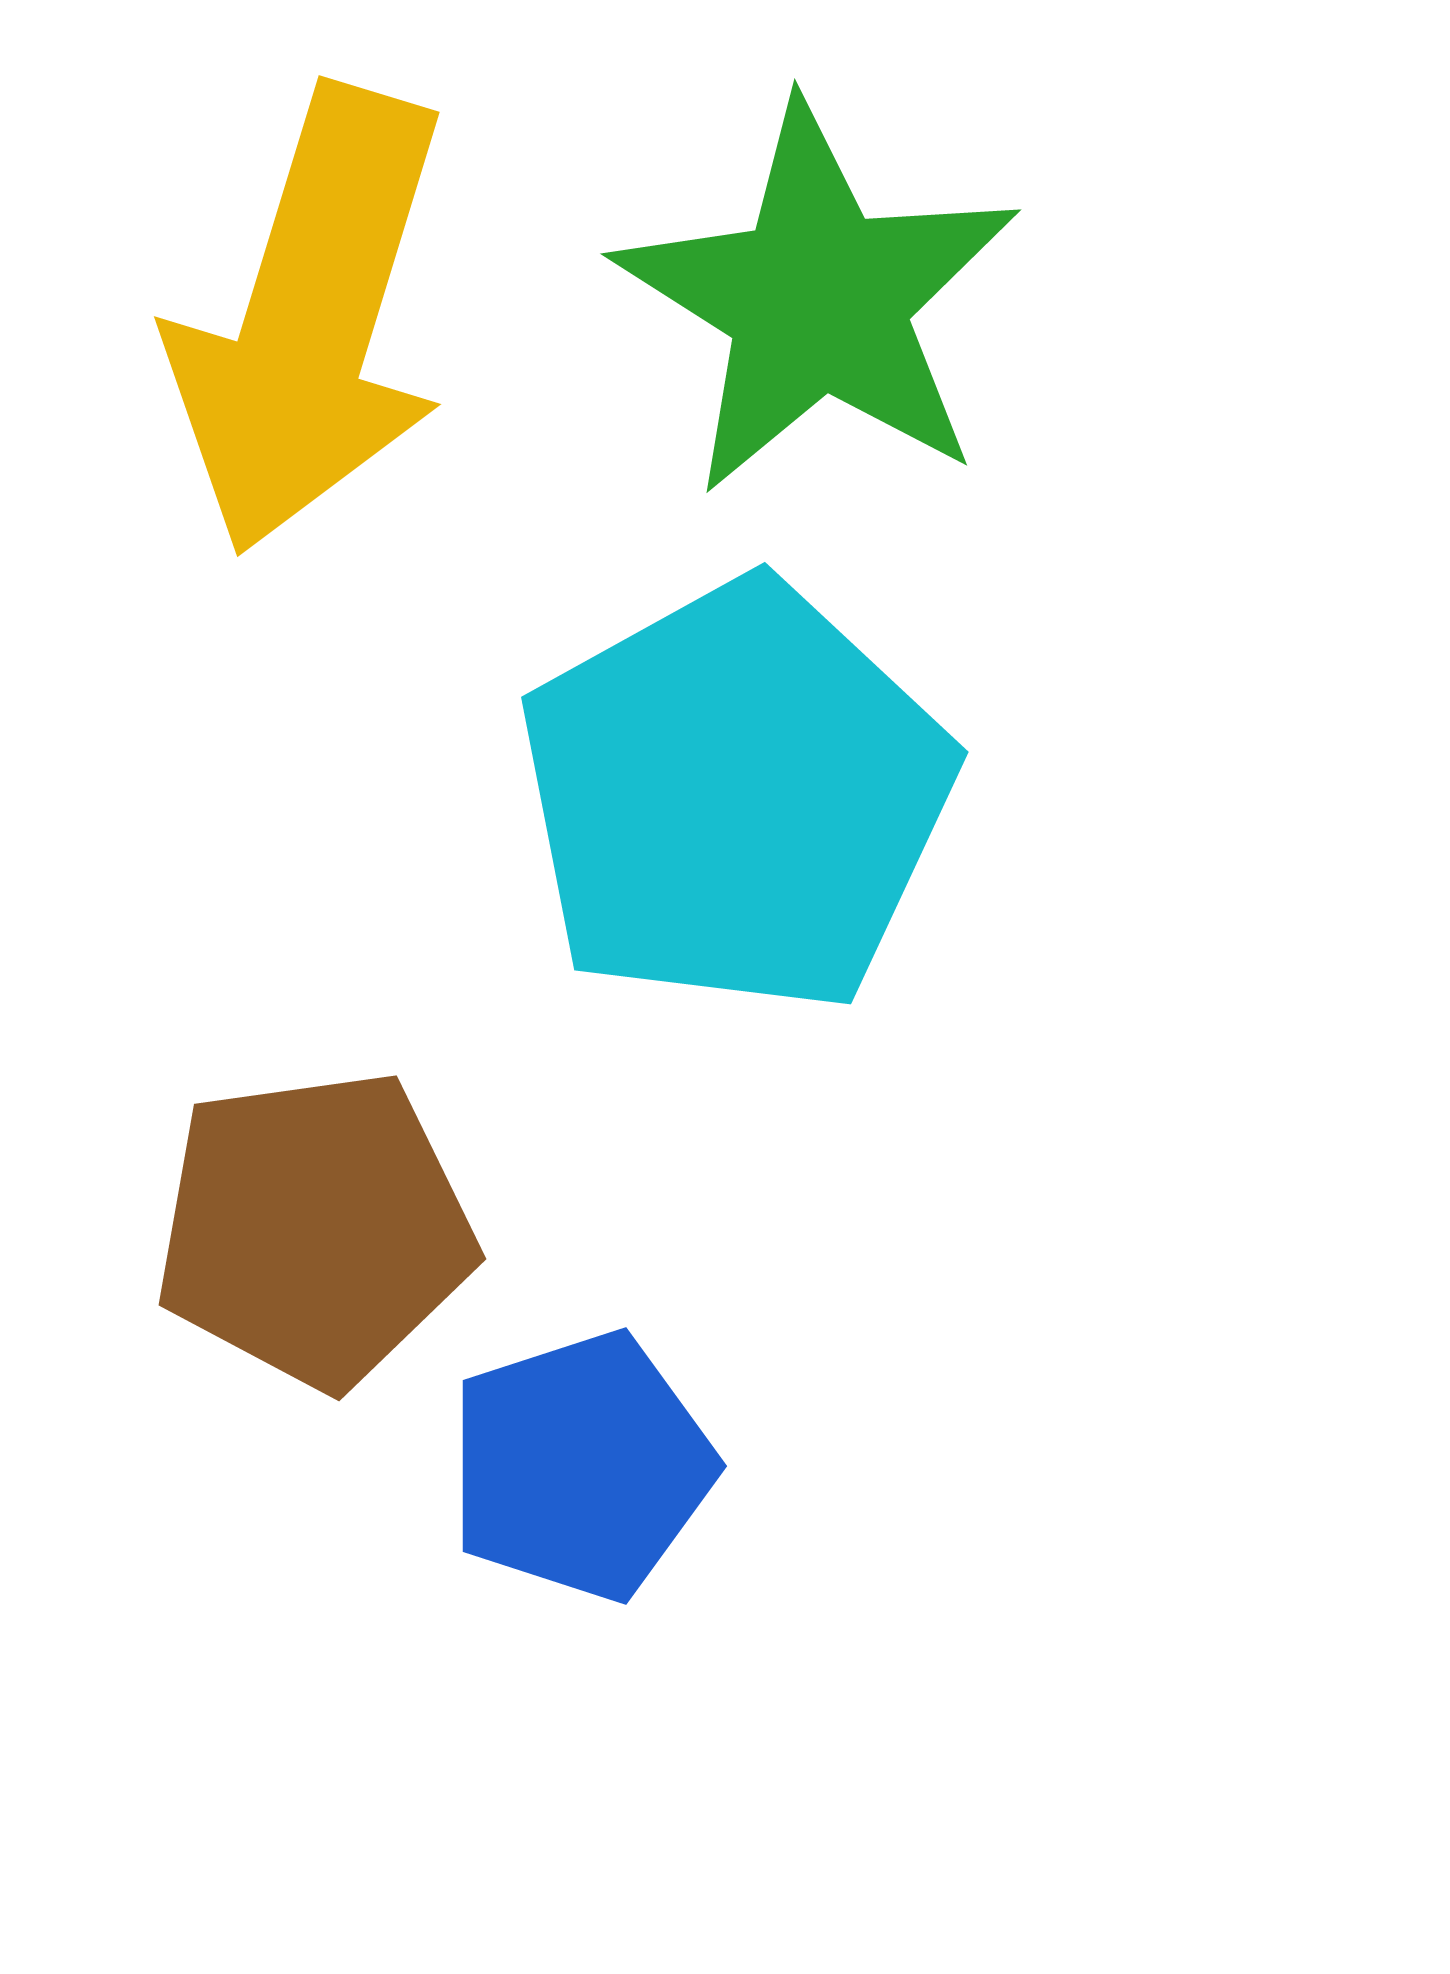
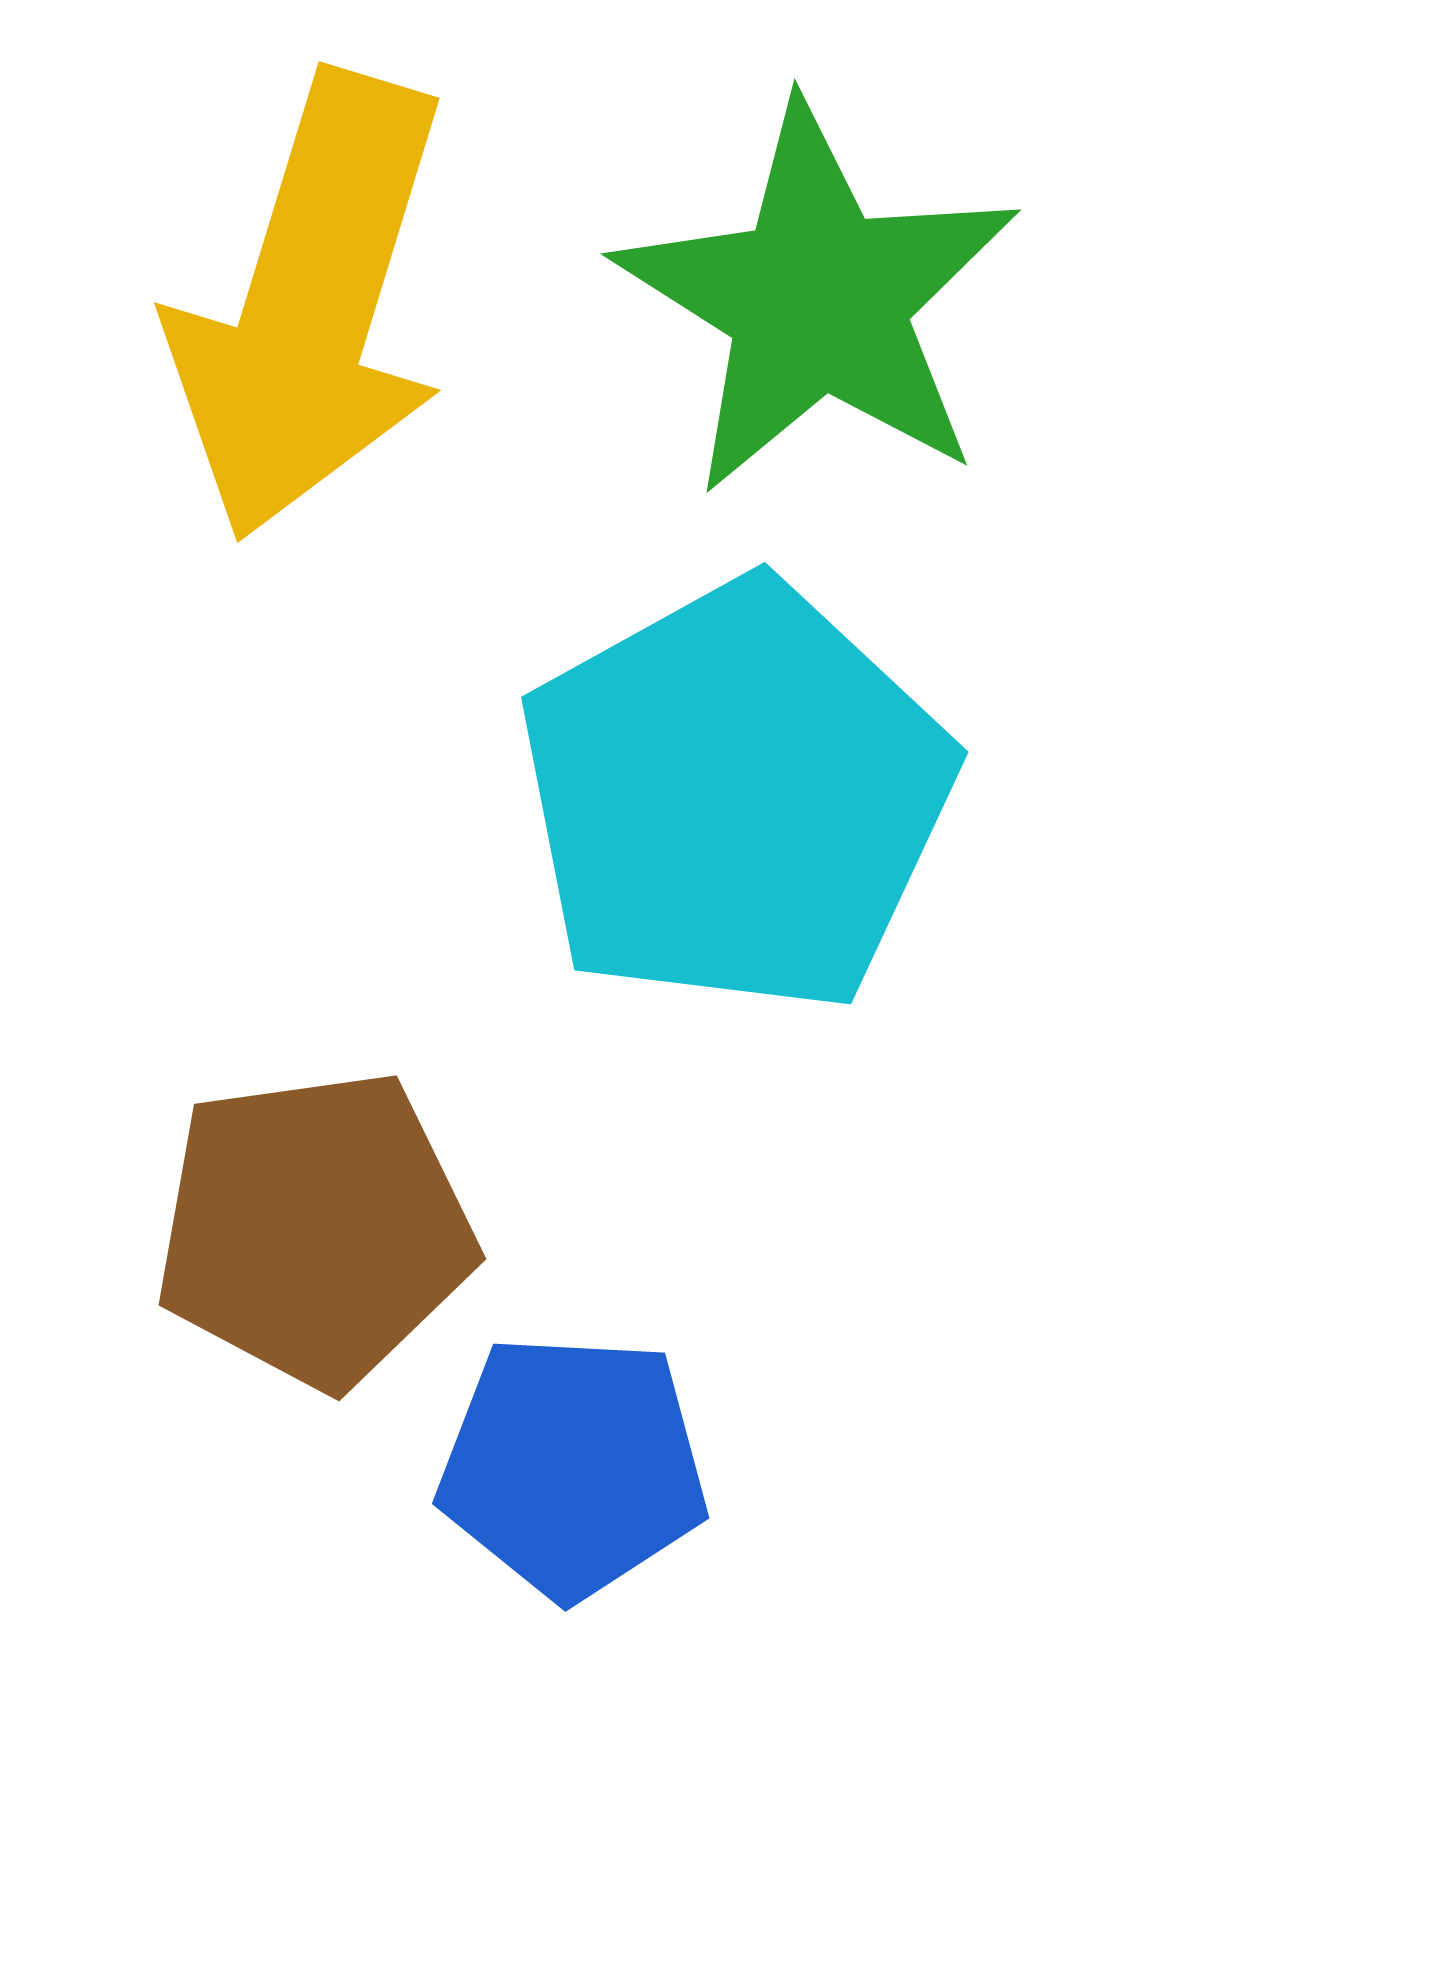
yellow arrow: moved 14 px up
blue pentagon: moved 8 px left; rotated 21 degrees clockwise
